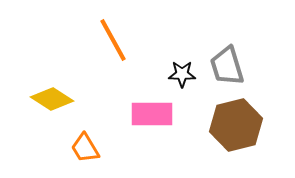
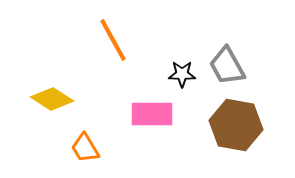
gray trapezoid: rotated 12 degrees counterclockwise
brown hexagon: rotated 24 degrees clockwise
